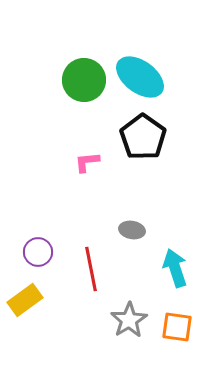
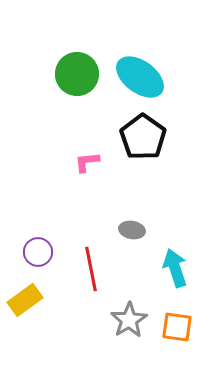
green circle: moved 7 px left, 6 px up
